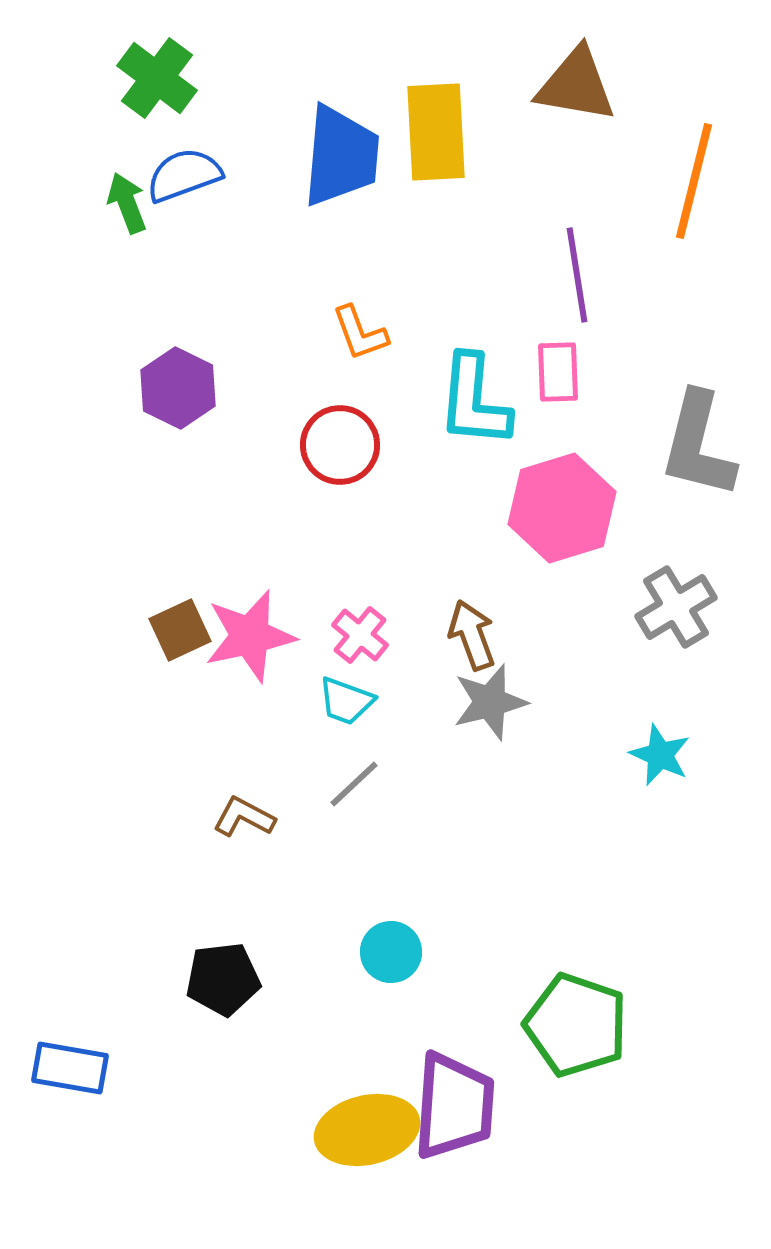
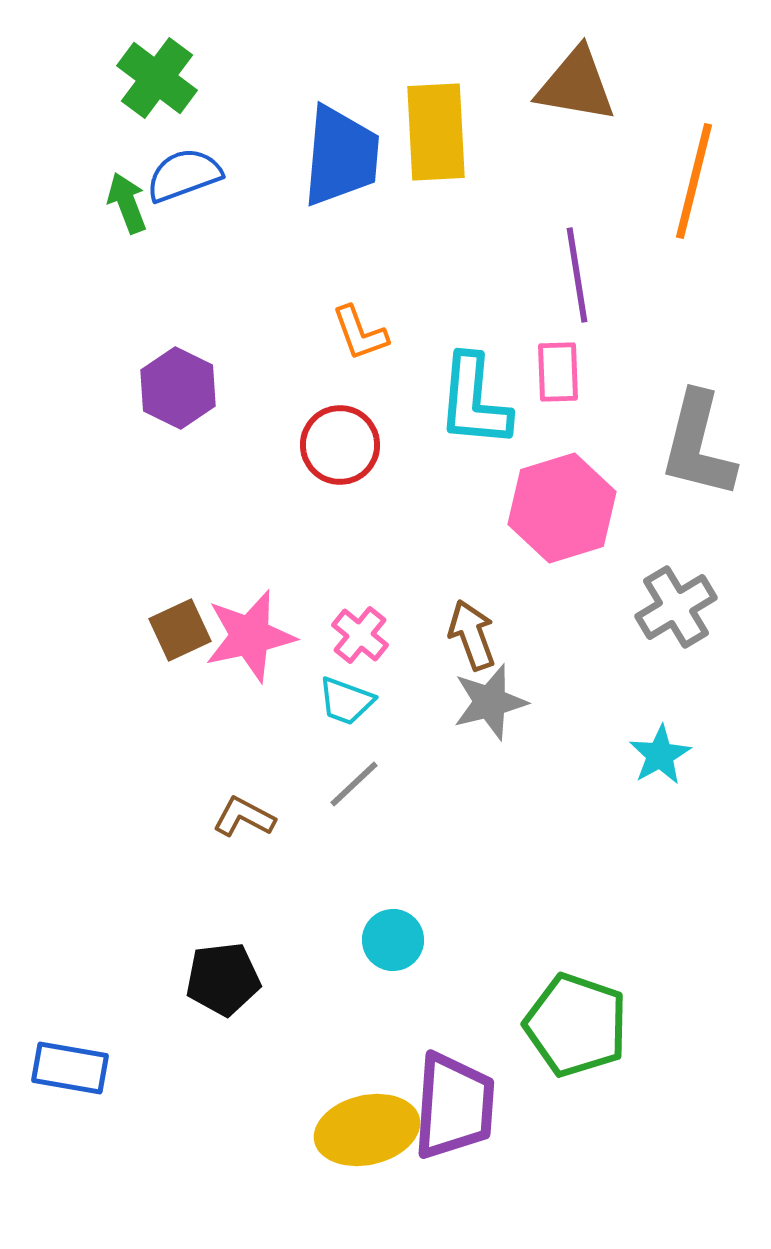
cyan star: rotated 18 degrees clockwise
cyan circle: moved 2 px right, 12 px up
